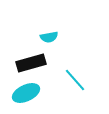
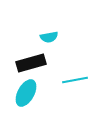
cyan line: rotated 60 degrees counterclockwise
cyan ellipse: rotated 36 degrees counterclockwise
